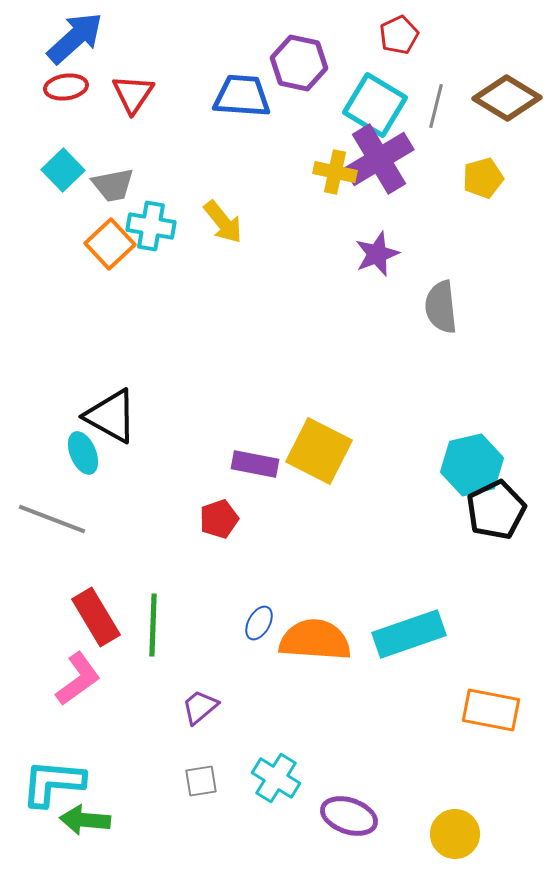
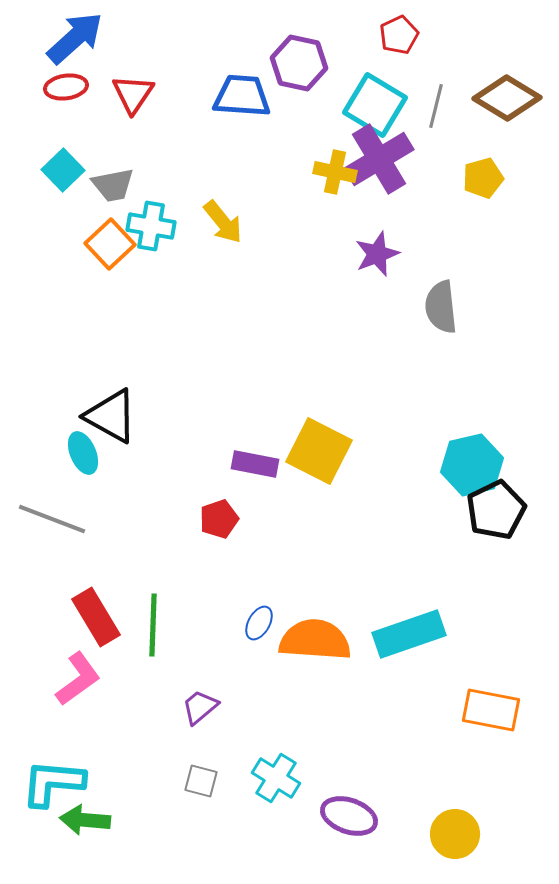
gray square at (201, 781): rotated 24 degrees clockwise
